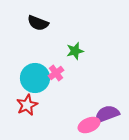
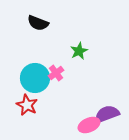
green star: moved 4 px right; rotated 12 degrees counterclockwise
red star: rotated 20 degrees counterclockwise
